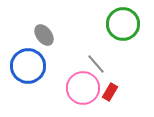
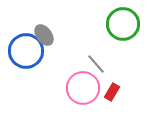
blue circle: moved 2 px left, 15 px up
red rectangle: moved 2 px right
